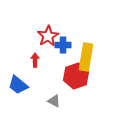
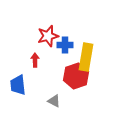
red star: rotated 15 degrees clockwise
blue cross: moved 2 px right
blue trapezoid: rotated 45 degrees clockwise
